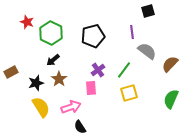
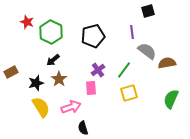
green hexagon: moved 1 px up
brown semicircle: moved 3 px left, 1 px up; rotated 36 degrees clockwise
black semicircle: moved 3 px right, 1 px down; rotated 16 degrees clockwise
